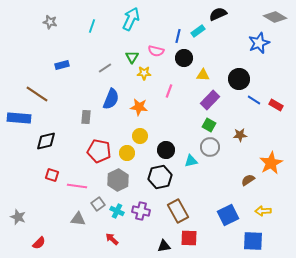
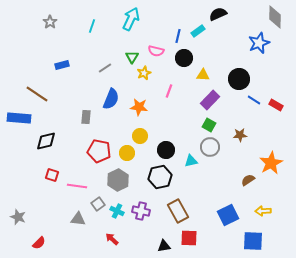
gray diamond at (275, 17): rotated 60 degrees clockwise
gray star at (50, 22): rotated 24 degrees clockwise
yellow star at (144, 73): rotated 24 degrees counterclockwise
